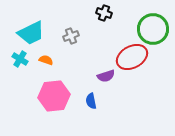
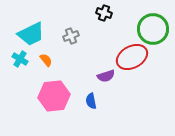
cyan trapezoid: moved 1 px down
orange semicircle: rotated 32 degrees clockwise
